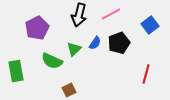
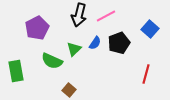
pink line: moved 5 px left, 2 px down
blue square: moved 4 px down; rotated 12 degrees counterclockwise
brown square: rotated 24 degrees counterclockwise
